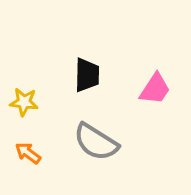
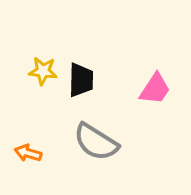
black trapezoid: moved 6 px left, 5 px down
yellow star: moved 19 px right, 31 px up
orange arrow: rotated 20 degrees counterclockwise
